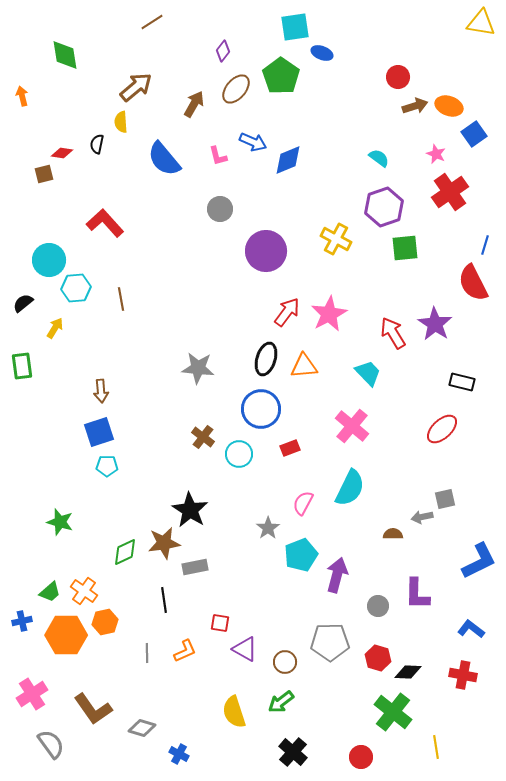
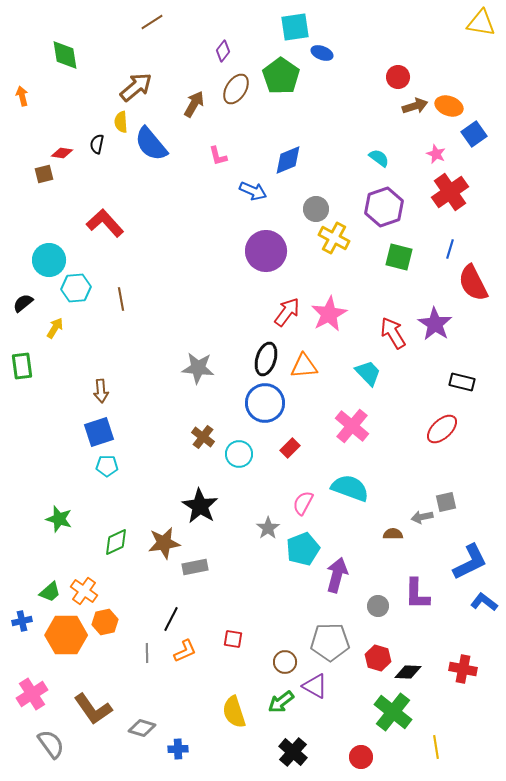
brown ellipse at (236, 89): rotated 8 degrees counterclockwise
blue arrow at (253, 142): moved 49 px down
blue semicircle at (164, 159): moved 13 px left, 15 px up
gray circle at (220, 209): moved 96 px right
yellow cross at (336, 239): moved 2 px left, 1 px up
blue line at (485, 245): moved 35 px left, 4 px down
green square at (405, 248): moved 6 px left, 9 px down; rotated 20 degrees clockwise
blue circle at (261, 409): moved 4 px right, 6 px up
red rectangle at (290, 448): rotated 24 degrees counterclockwise
cyan semicircle at (350, 488): rotated 96 degrees counterclockwise
gray square at (445, 499): moved 1 px right, 3 px down
black star at (190, 510): moved 10 px right, 4 px up
green star at (60, 522): moved 1 px left, 3 px up
green diamond at (125, 552): moved 9 px left, 10 px up
cyan pentagon at (301, 555): moved 2 px right, 6 px up
blue L-shape at (479, 561): moved 9 px left, 1 px down
black line at (164, 600): moved 7 px right, 19 px down; rotated 35 degrees clockwise
red square at (220, 623): moved 13 px right, 16 px down
blue L-shape at (471, 629): moved 13 px right, 27 px up
purple triangle at (245, 649): moved 70 px right, 37 px down
red cross at (463, 675): moved 6 px up
blue cross at (179, 754): moved 1 px left, 5 px up; rotated 30 degrees counterclockwise
